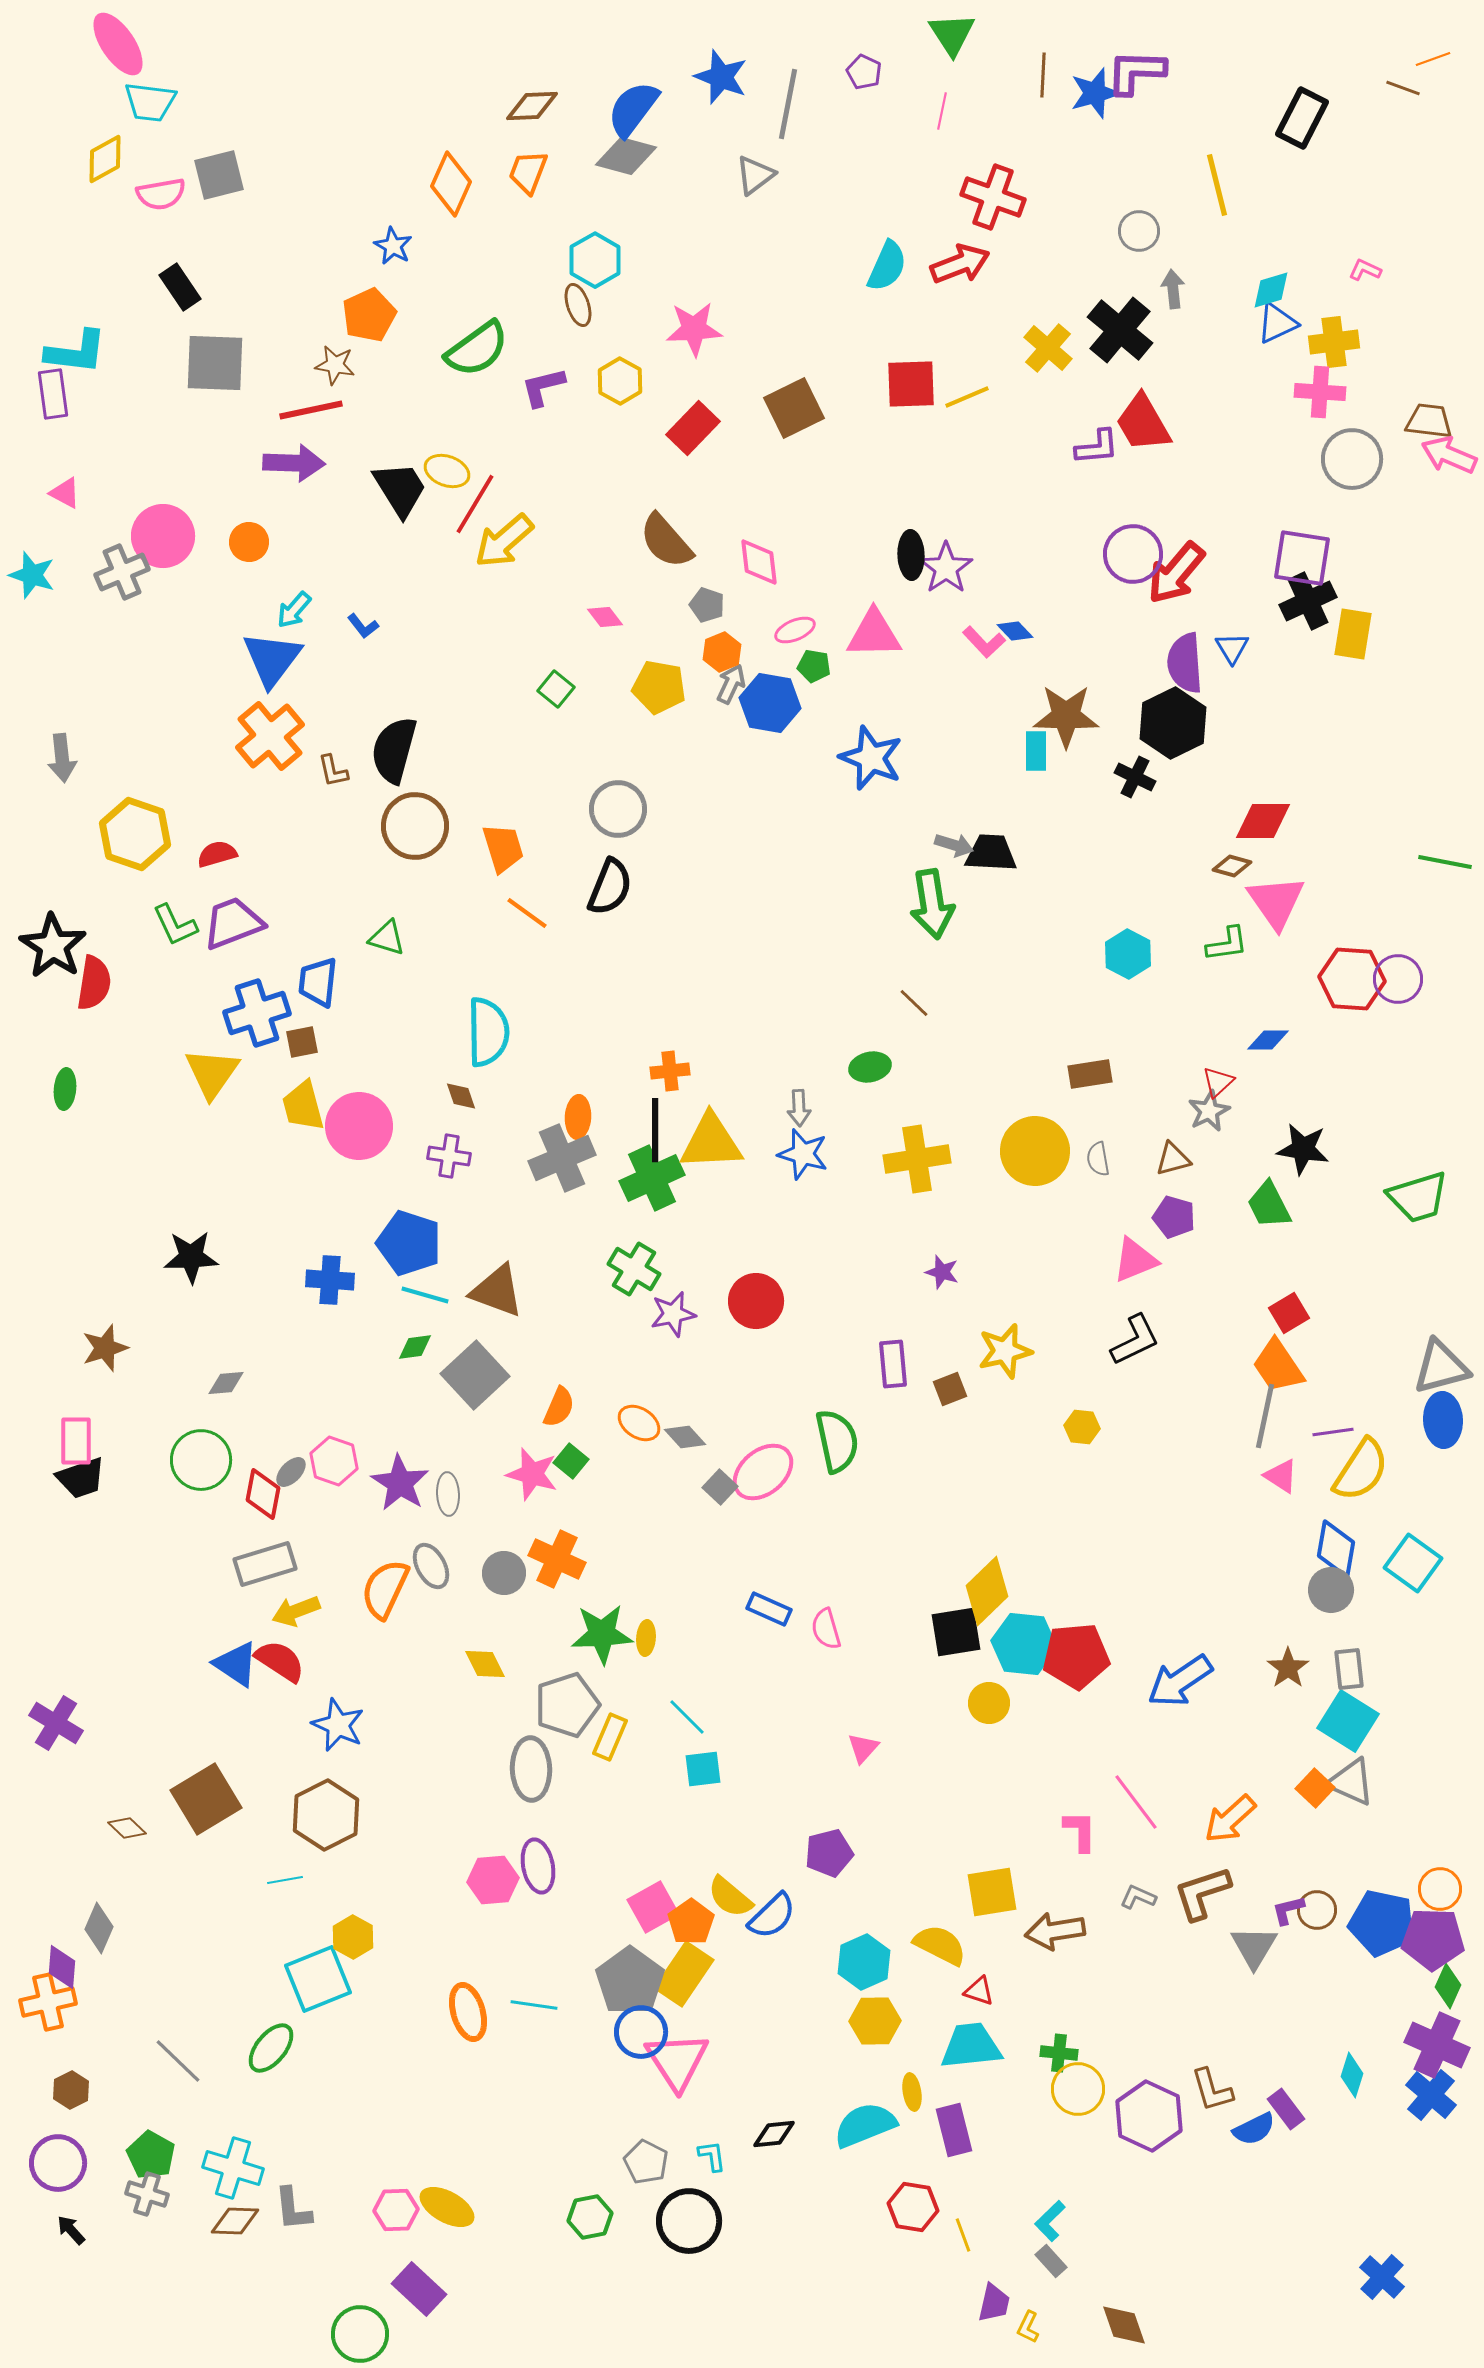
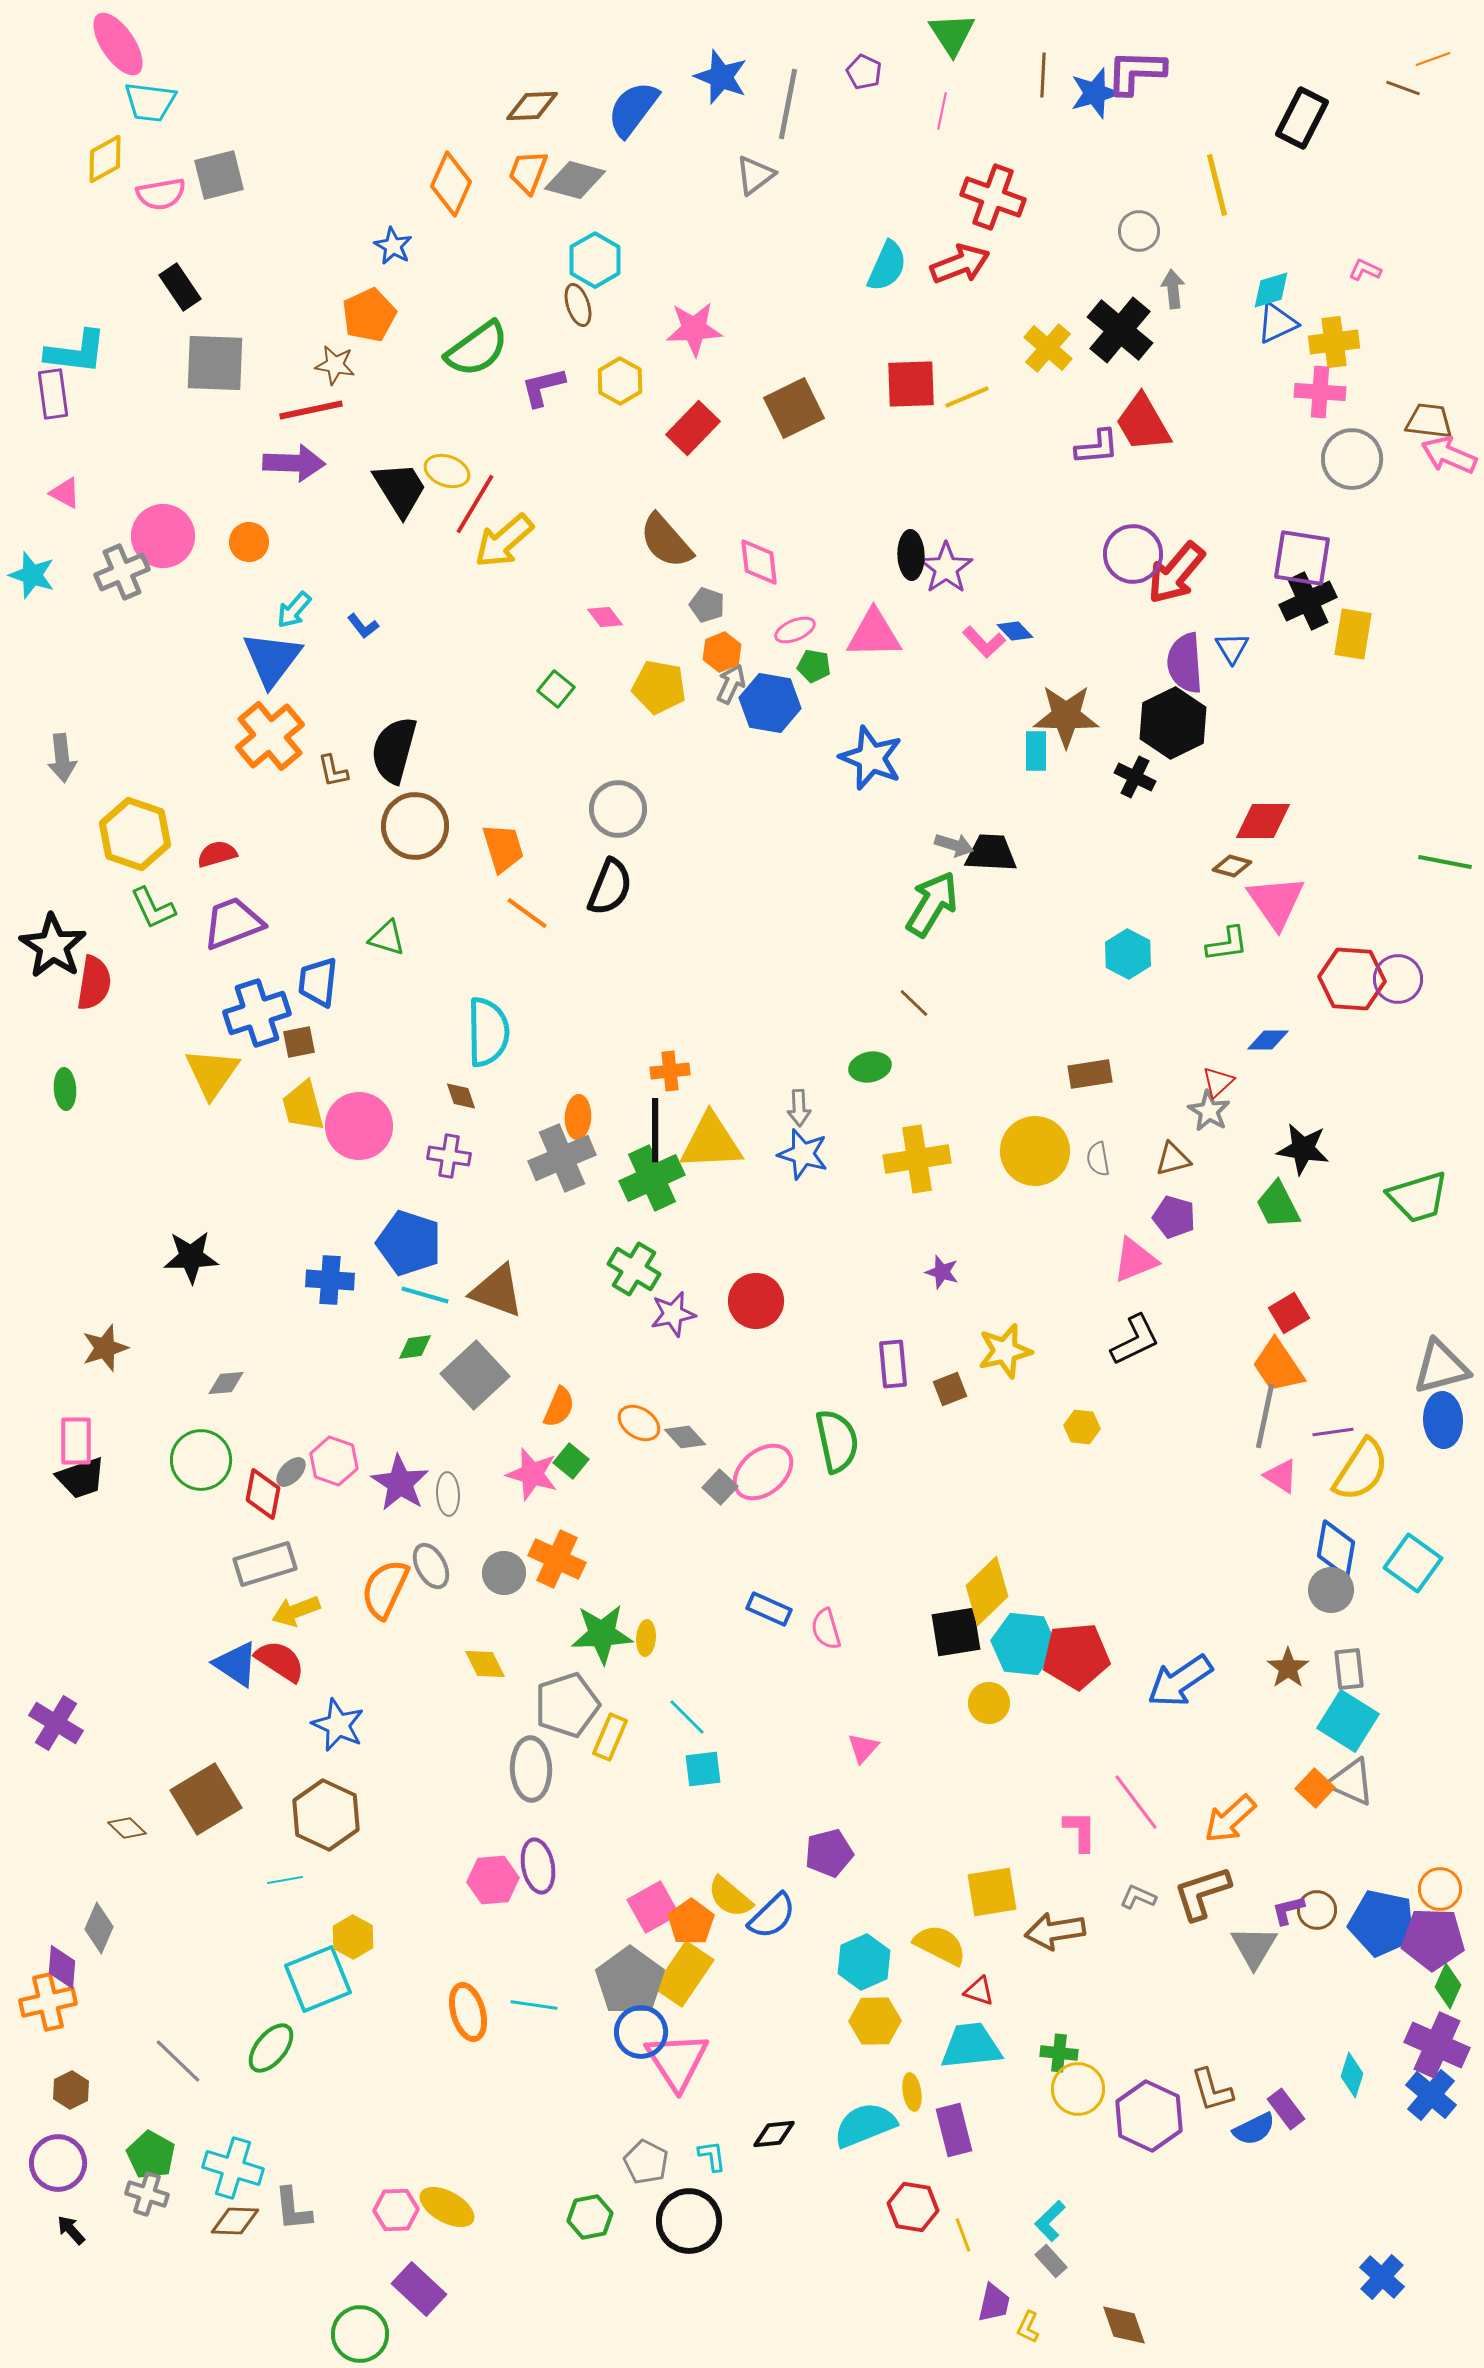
gray diamond at (626, 156): moved 51 px left, 24 px down
green arrow at (932, 904): rotated 140 degrees counterclockwise
green L-shape at (175, 925): moved 22 px left, 17 px up
brown square at (302, 1042): moved 3 px left
green ellipse at (65, 1089): rotated 9 degrees counterclockwise
gray star at (1209, 1111): rotated 15 degrees counterclockwise
green trapezoid at (1269, 1205): moved 9 px right
brown hexagon at (326, 1815): rotated 8 degrees counterclockwise
